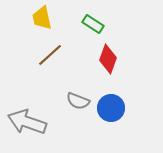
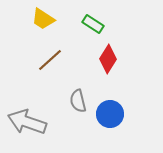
yellow trapezoid: moved 1 px right, 1 px down; rotated 45 degrees counterclockwise
brown line: moved 5 px down
red diamond: rotated 12 degrees clockwise
gray semicircle: rotated 55 degrees clockwise
blue circle: moved 1 px left, 6 px down
